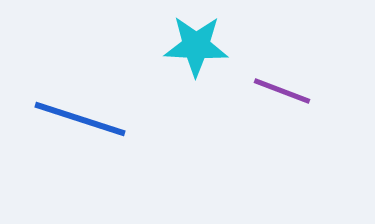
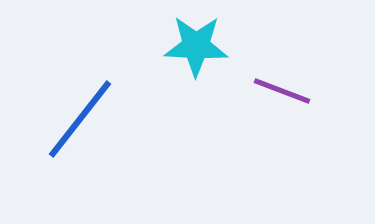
blue line: rotated 70 degrees counterclockwise
